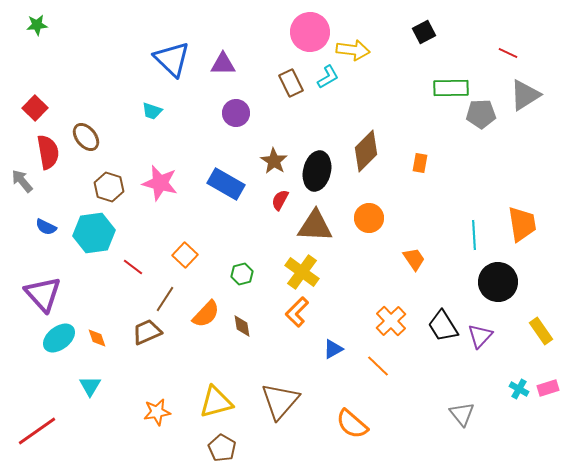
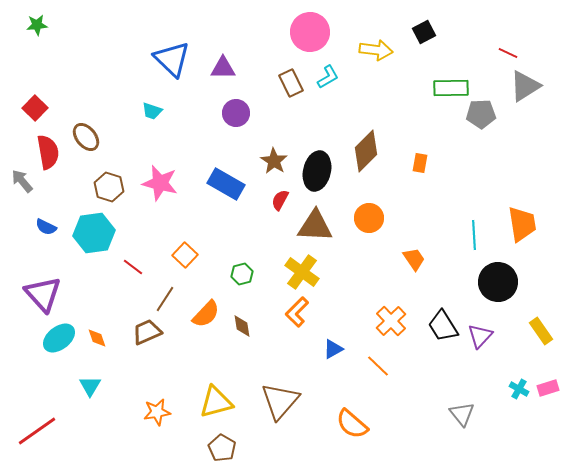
yellow arrow at (353, 50): moved 23 px right
purple triangle at (223, 64): moved 4 px down
gray triangle at (525, 95): moved 9 px up
